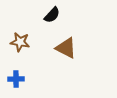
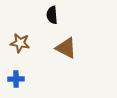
black semicircle: rotated 132 degrees clockwise
brown star: moved 1 px down
